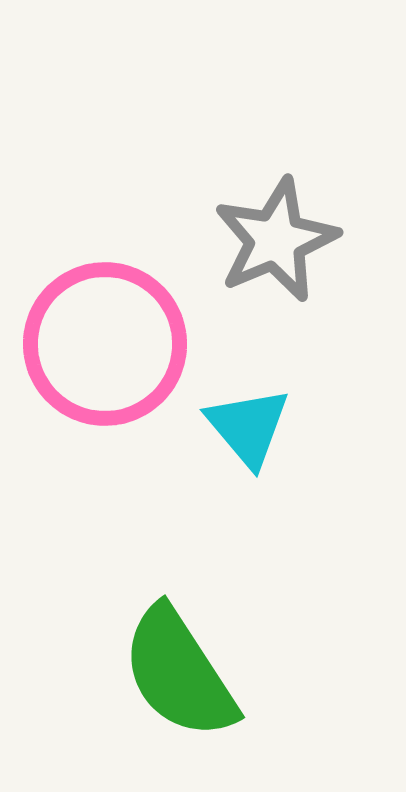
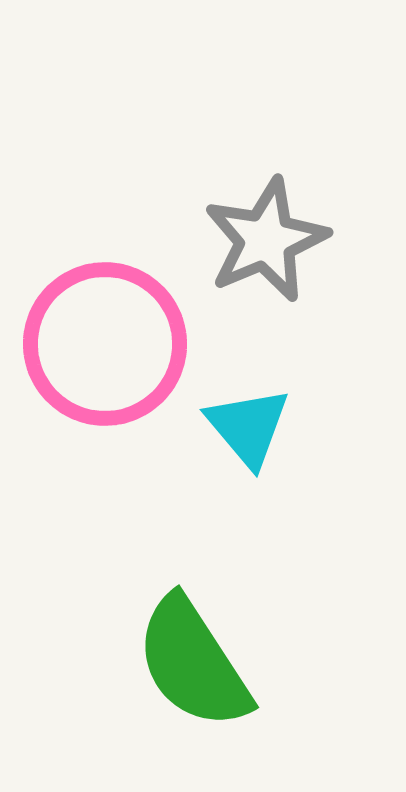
gray star: moved 10 px left
green semicircle: moved 14 px right, 10 px up
